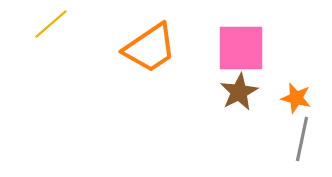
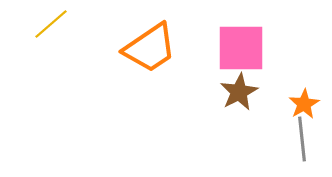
orange star: moved 8 px right, 6 px down; rotated 28 degrees clockwise
gray line: rotated 18 degrees counterclockwise
